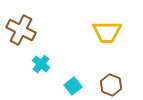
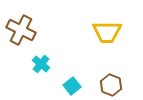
cyan square: moved 1 px left
